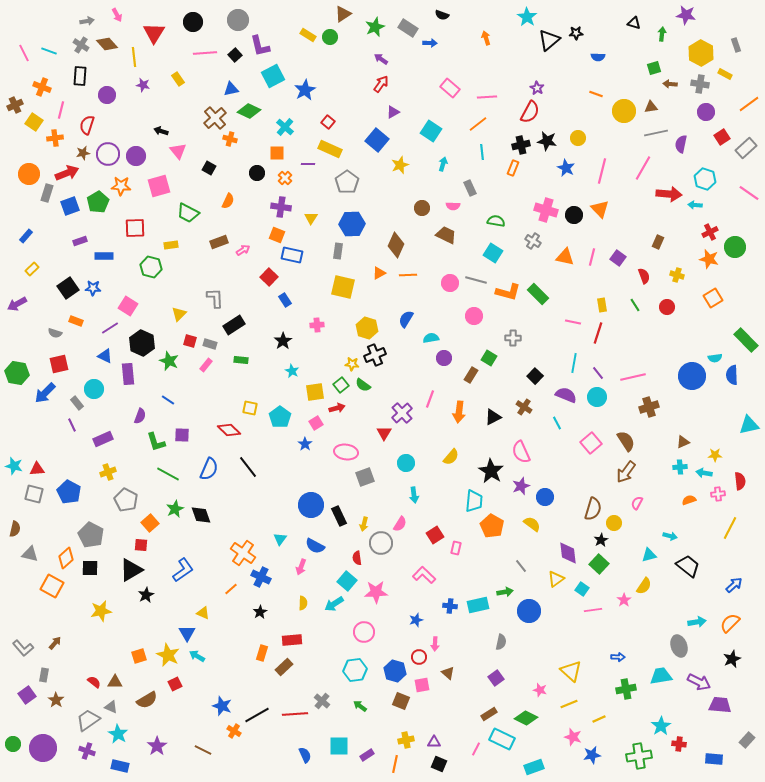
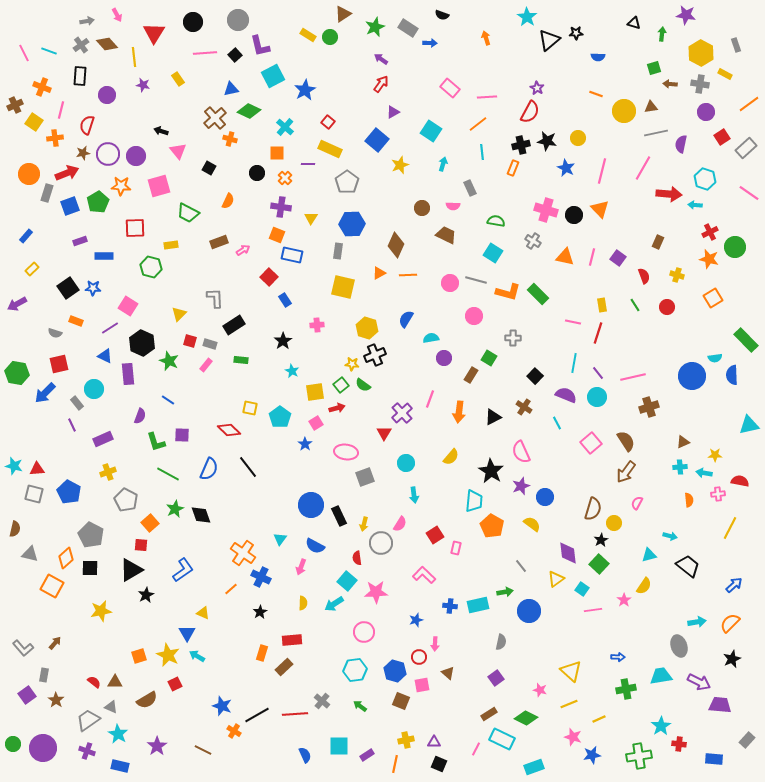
gray cross at (81, 45): rotated 21 degrees clockwise
red semicircle at (740, 481): rotated 72 degrees counterclockwise
orange semicircle at (689, 500): rotated 104 degrees clockwise
